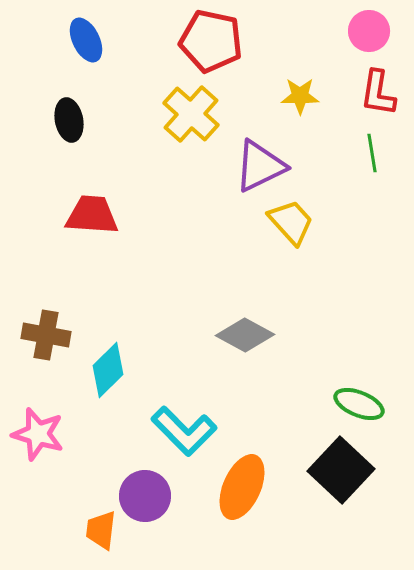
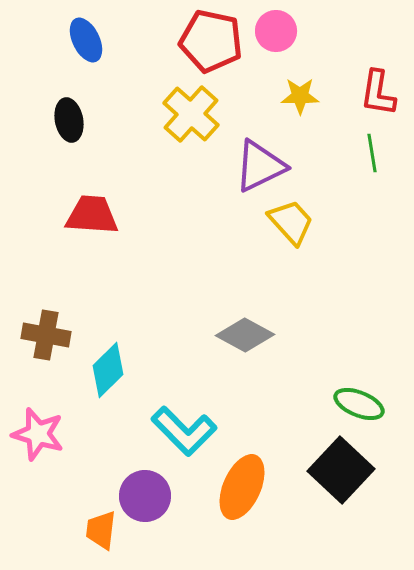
pink circle: moved 93 px left
